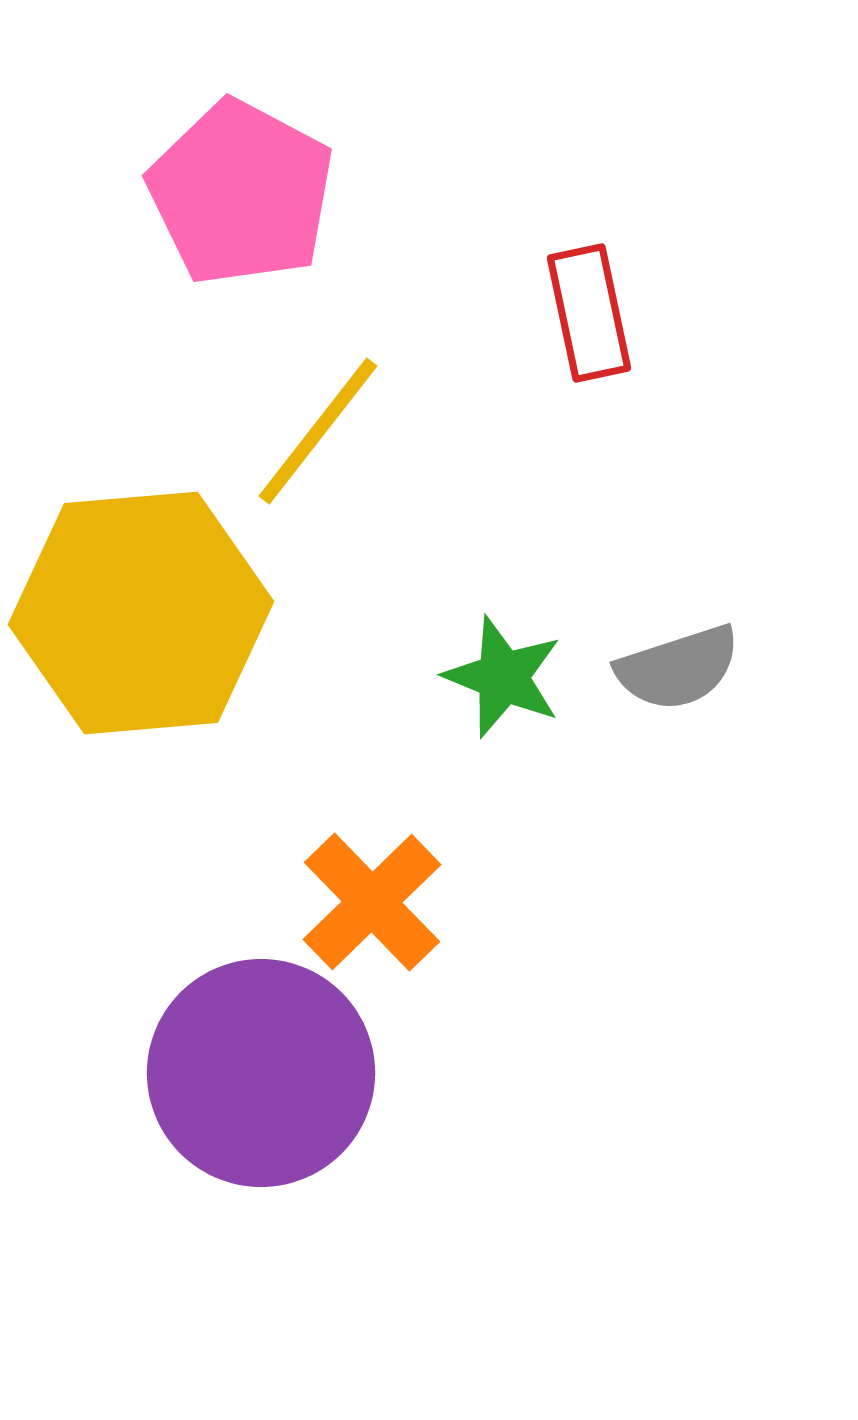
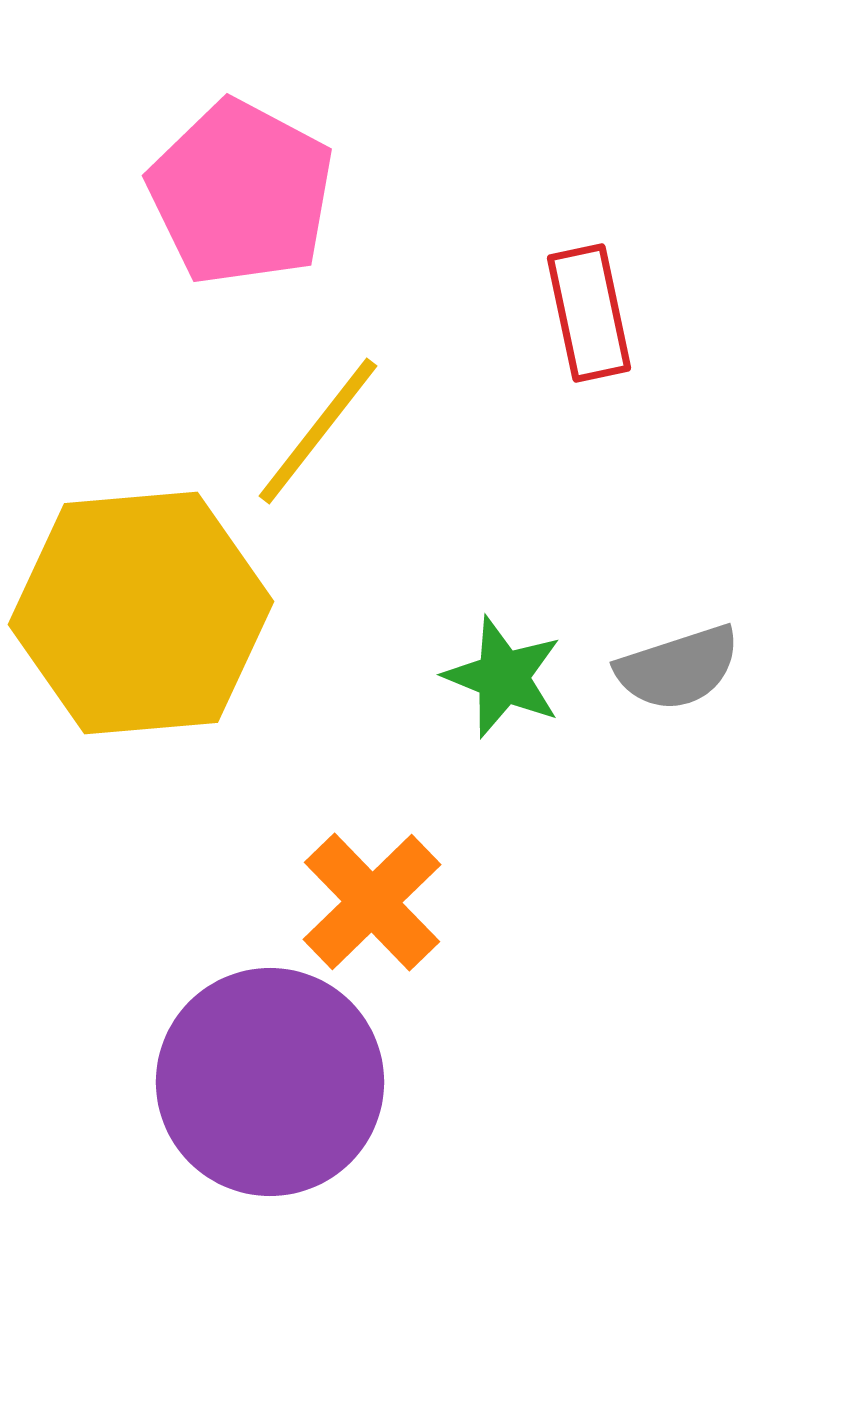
purple circle: moved 9 px right, 9 px down
